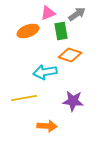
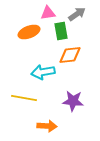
pink triangle: rotated 14 degrees clockwise
orange ellipse: moved 1 px right, 1 px down
orange diamond: rotated 25 degrees counterclockwise
cyan arrow: moved 2 px left
yellow line: rotated 20 degrees clockwise
